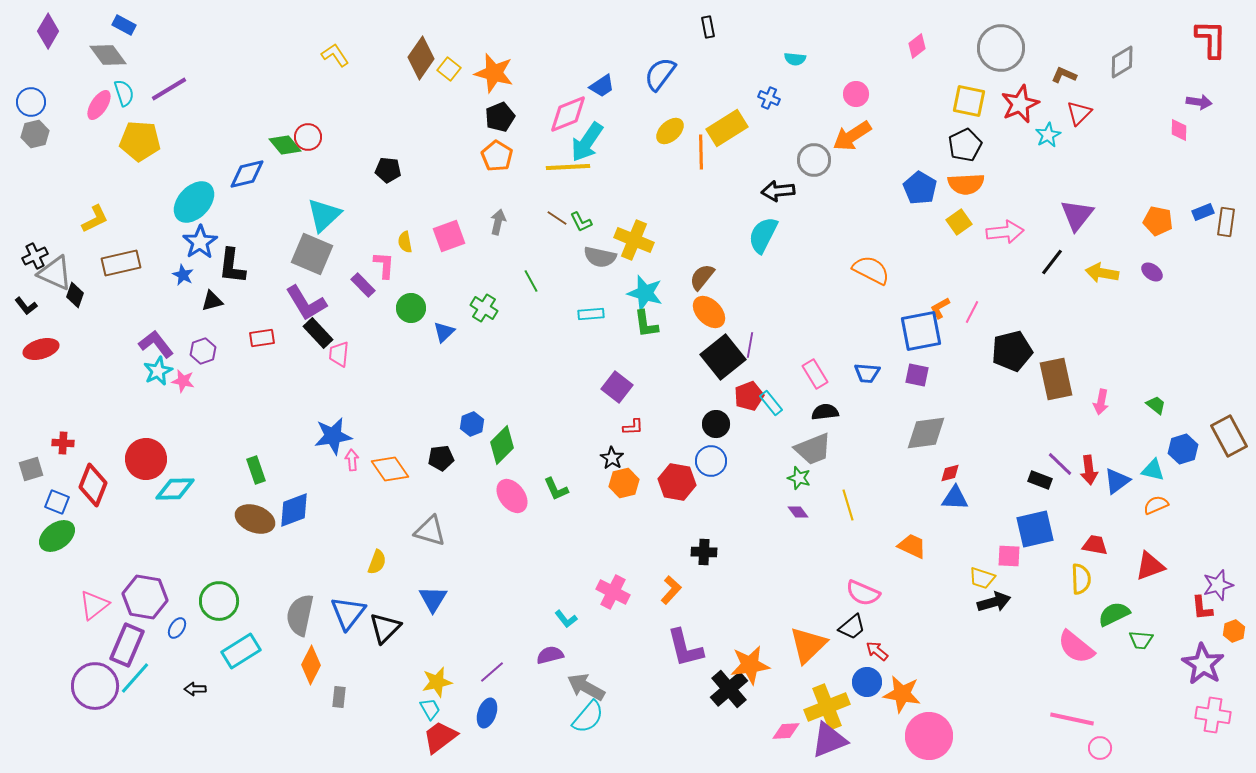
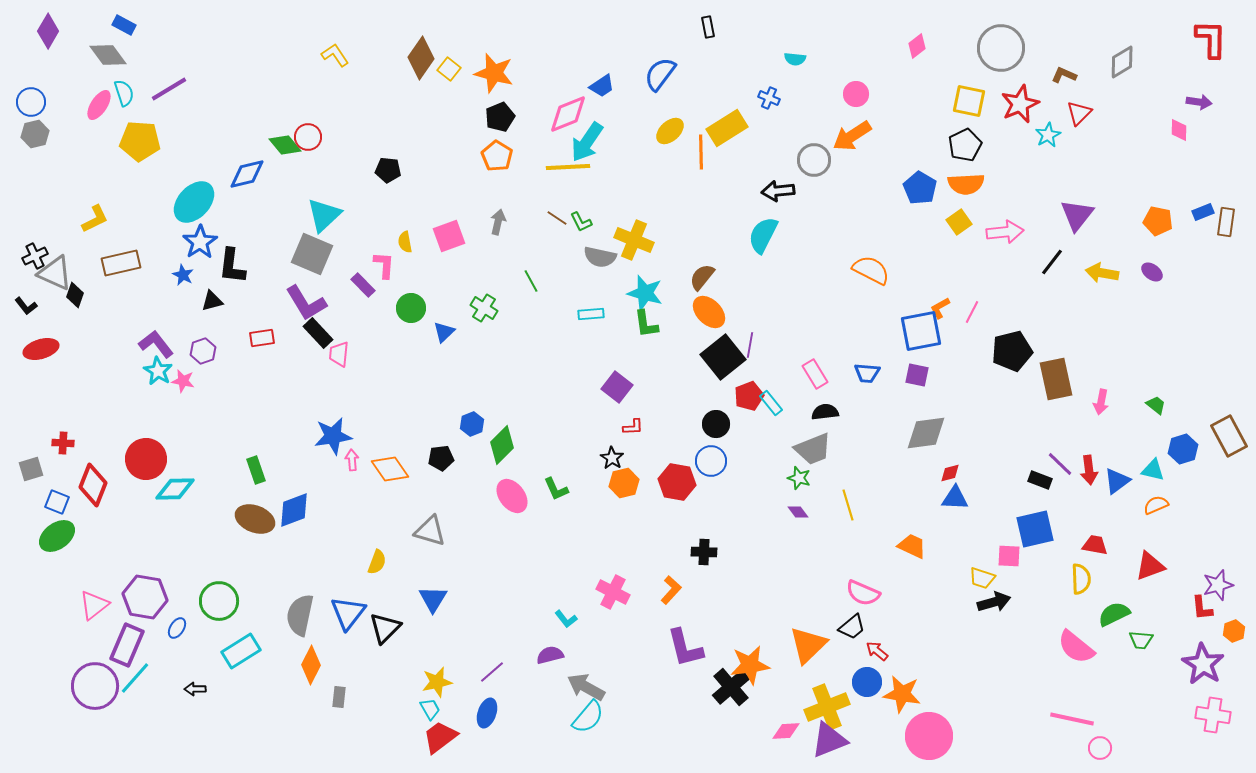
cyan star at (158, 371): rotated 16 degrees counterclockwise
black cross at (729, 689): moved 2 px right, 2 px up
